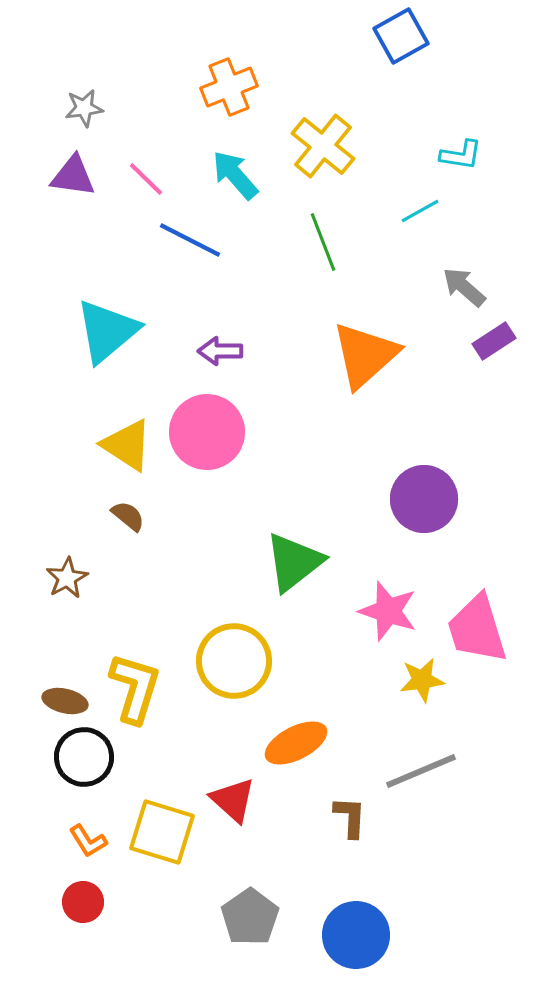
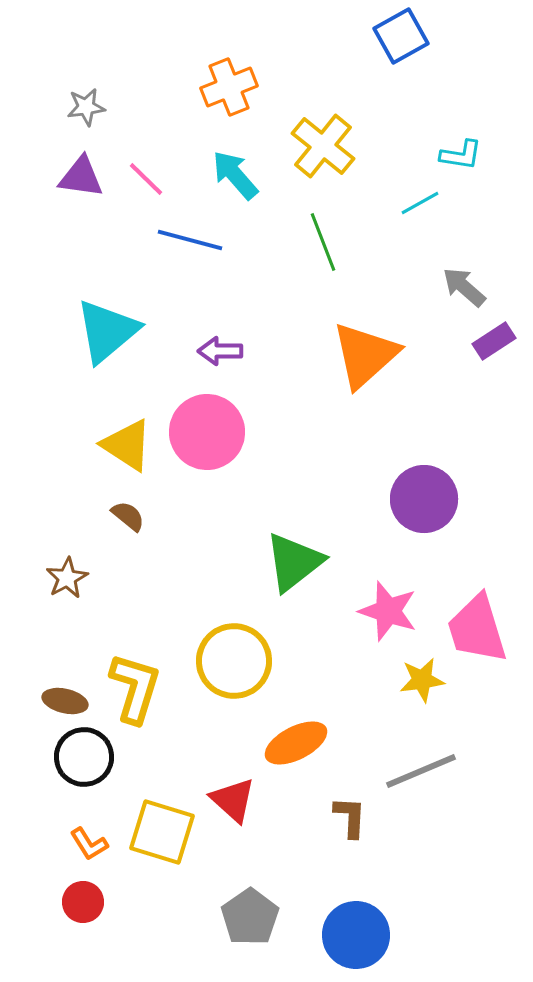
gray star: moved 2 px right, 1 px up
purple triangle: moved 8 px right, 1 px down
cyan line: moved 8 px up
blue line: rotated 12 degrees counterclockwise
orange L-shape: moved 1 px right, 3 px down
